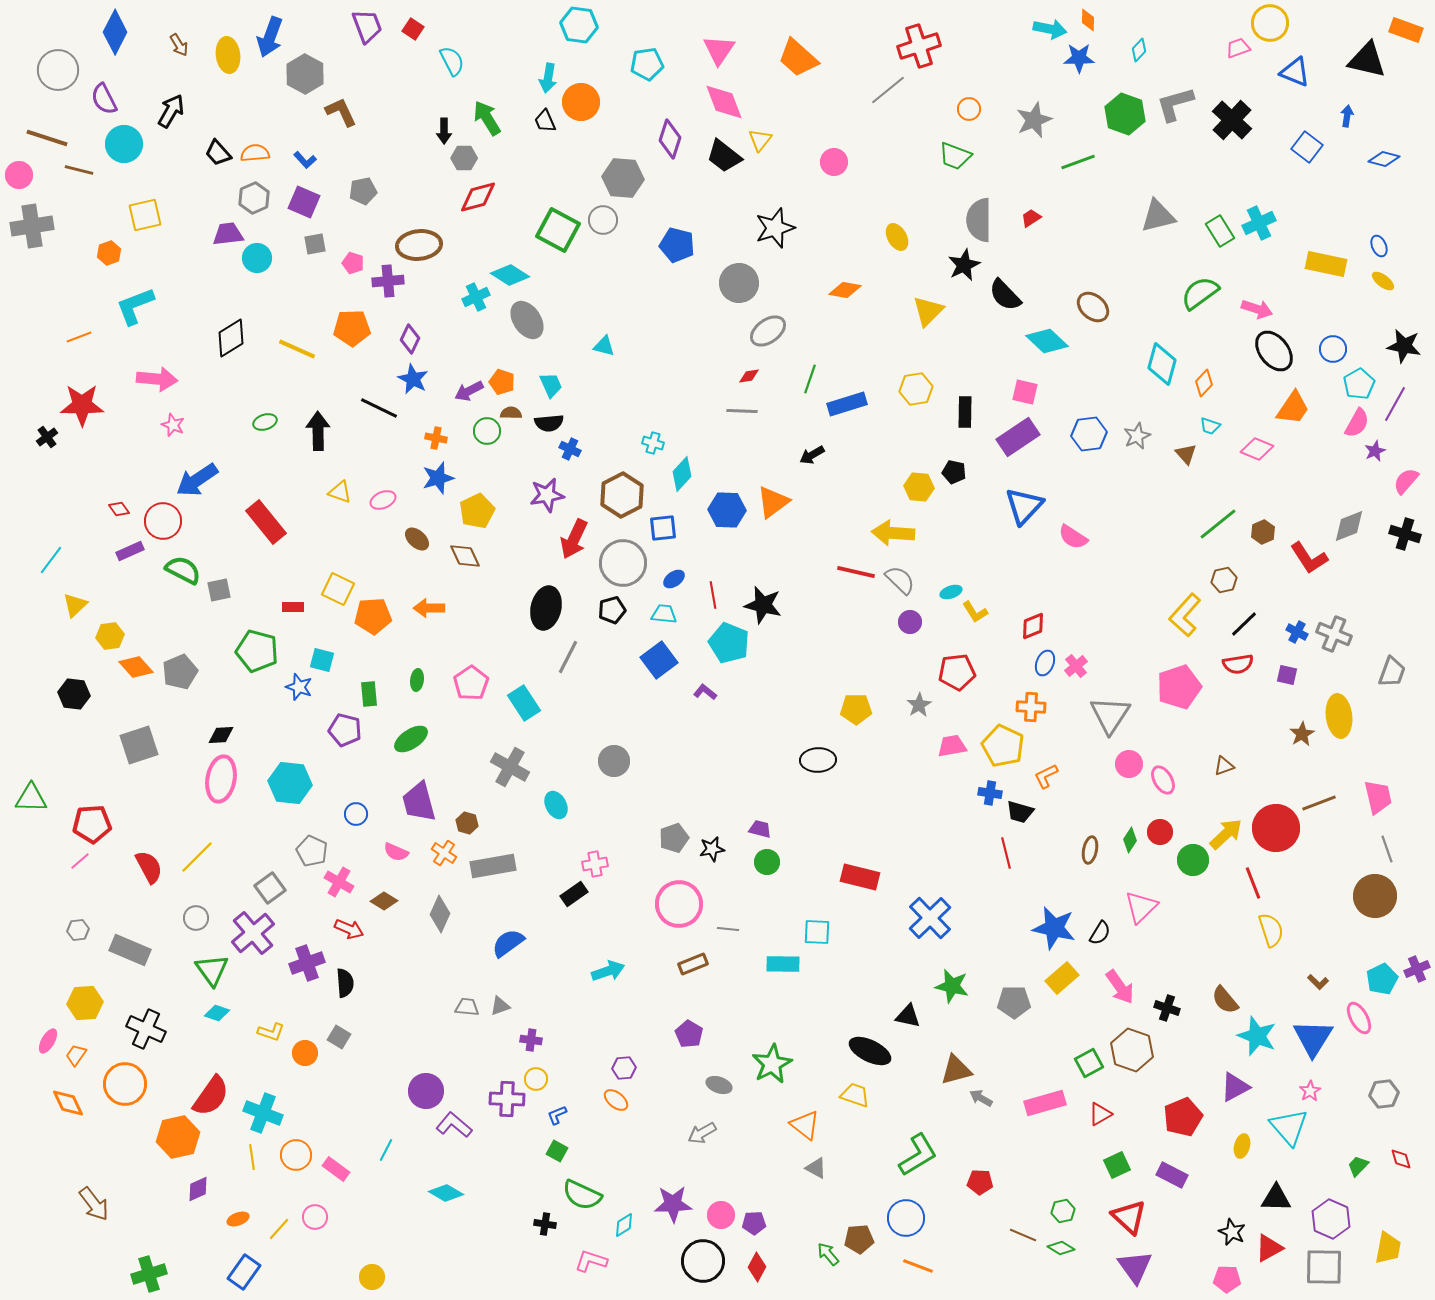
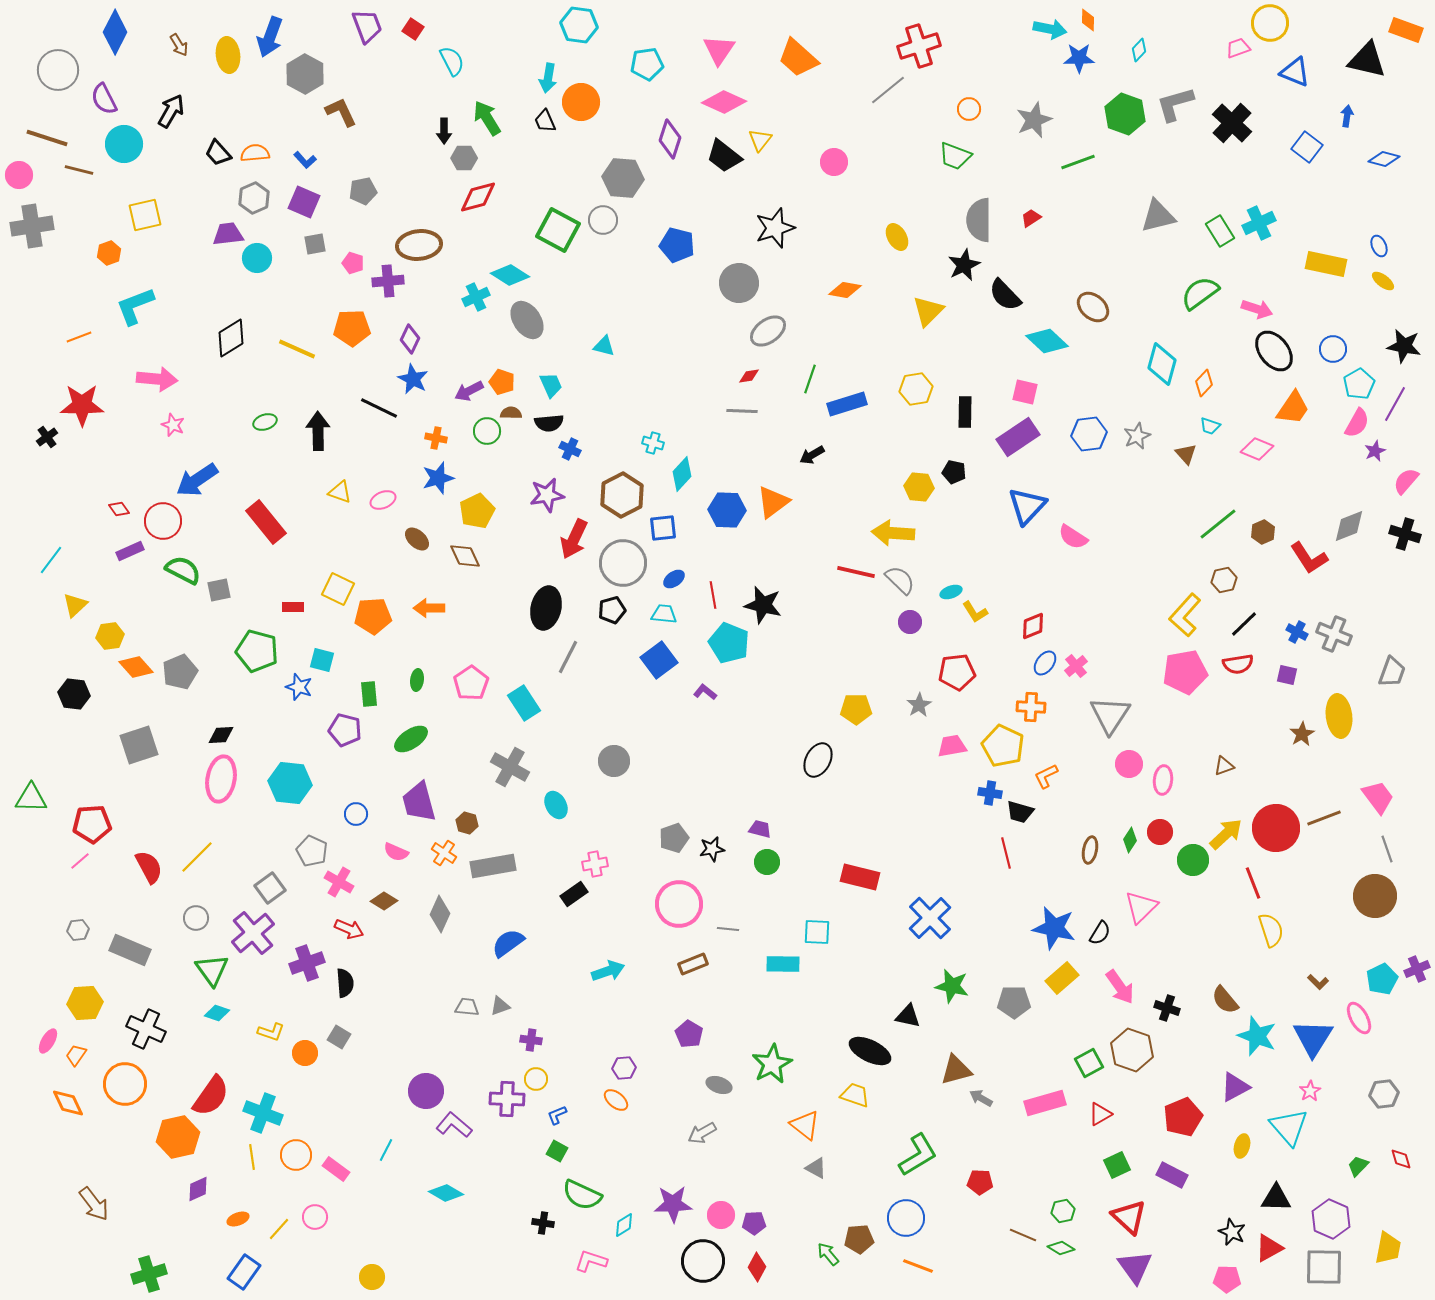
pink diamond at (724, 102): rotated 45 degrees counterclockwise
black cross at (1232, 120): moved 3 px down
blue triangle at (1024, 506): moved 3 px right
blue ellipse at (1045, 663): rotated 15 degrees clockwise
pink pentagon at (1179, 687): moved 6 px right, 15 px up; rotated 9 degrees clockwise
black ellipse at (818, 760): rotated 60 degrees counterclockwise
pink ellipse at (1163, 780): rotated 36 degrees clockwise
pink trapezoid at (1378, 797): rotated 24 degrees counterclockwise
brown line at (1319, 803): moved 5 px right, 15 px down
black cross at (545, 1224): moved 2 px left, 1 px up
